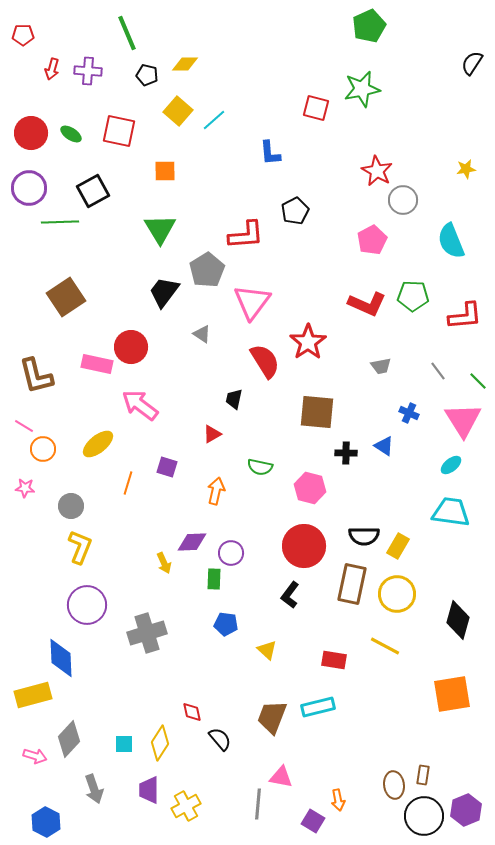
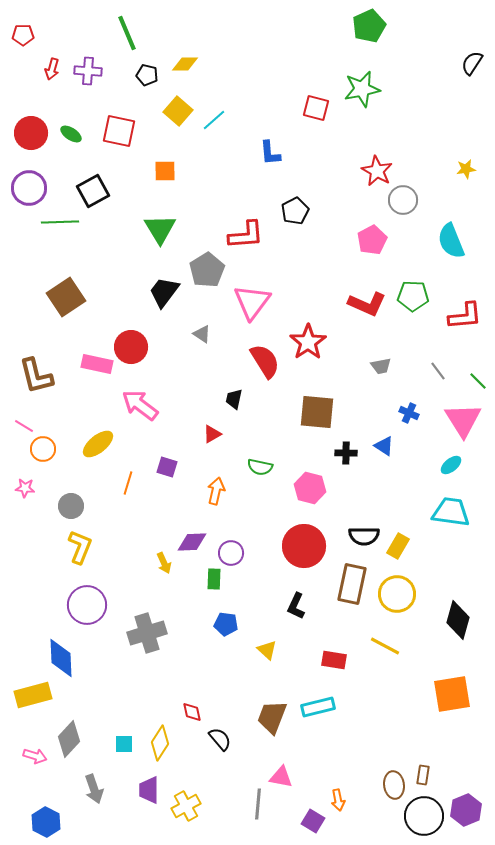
black L-shape at (290, 595): moved 6 px right, 11 px down; rotated 12 degrees counterclockwise
